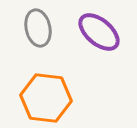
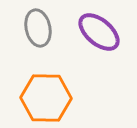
orange hexagon: rotated 6 degrees counterclockwise
